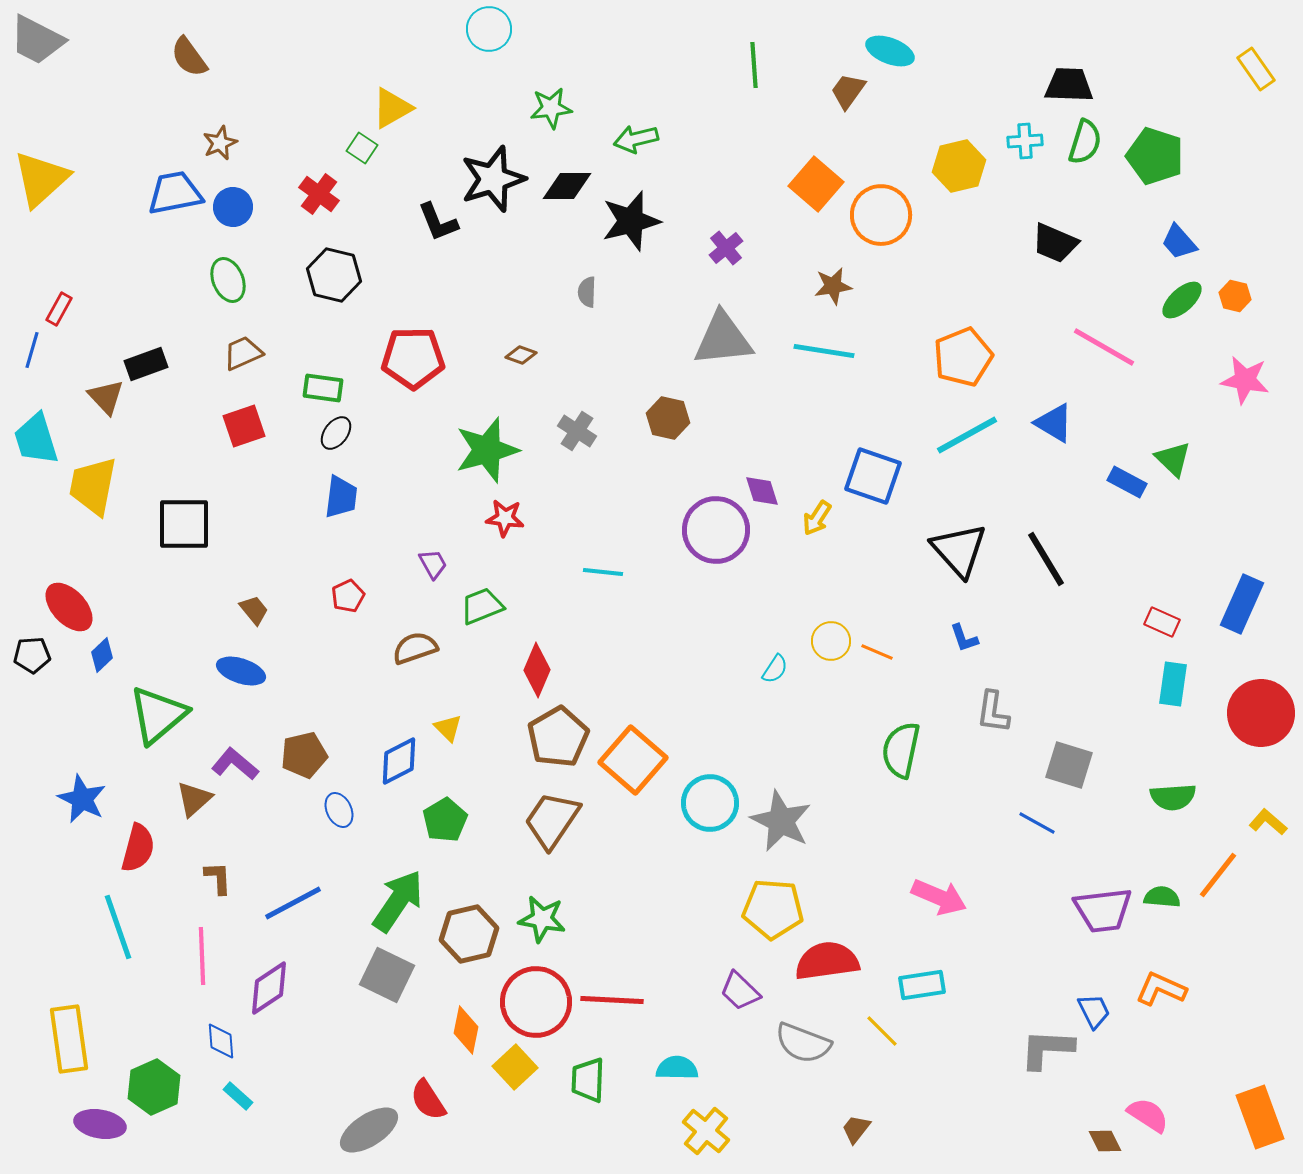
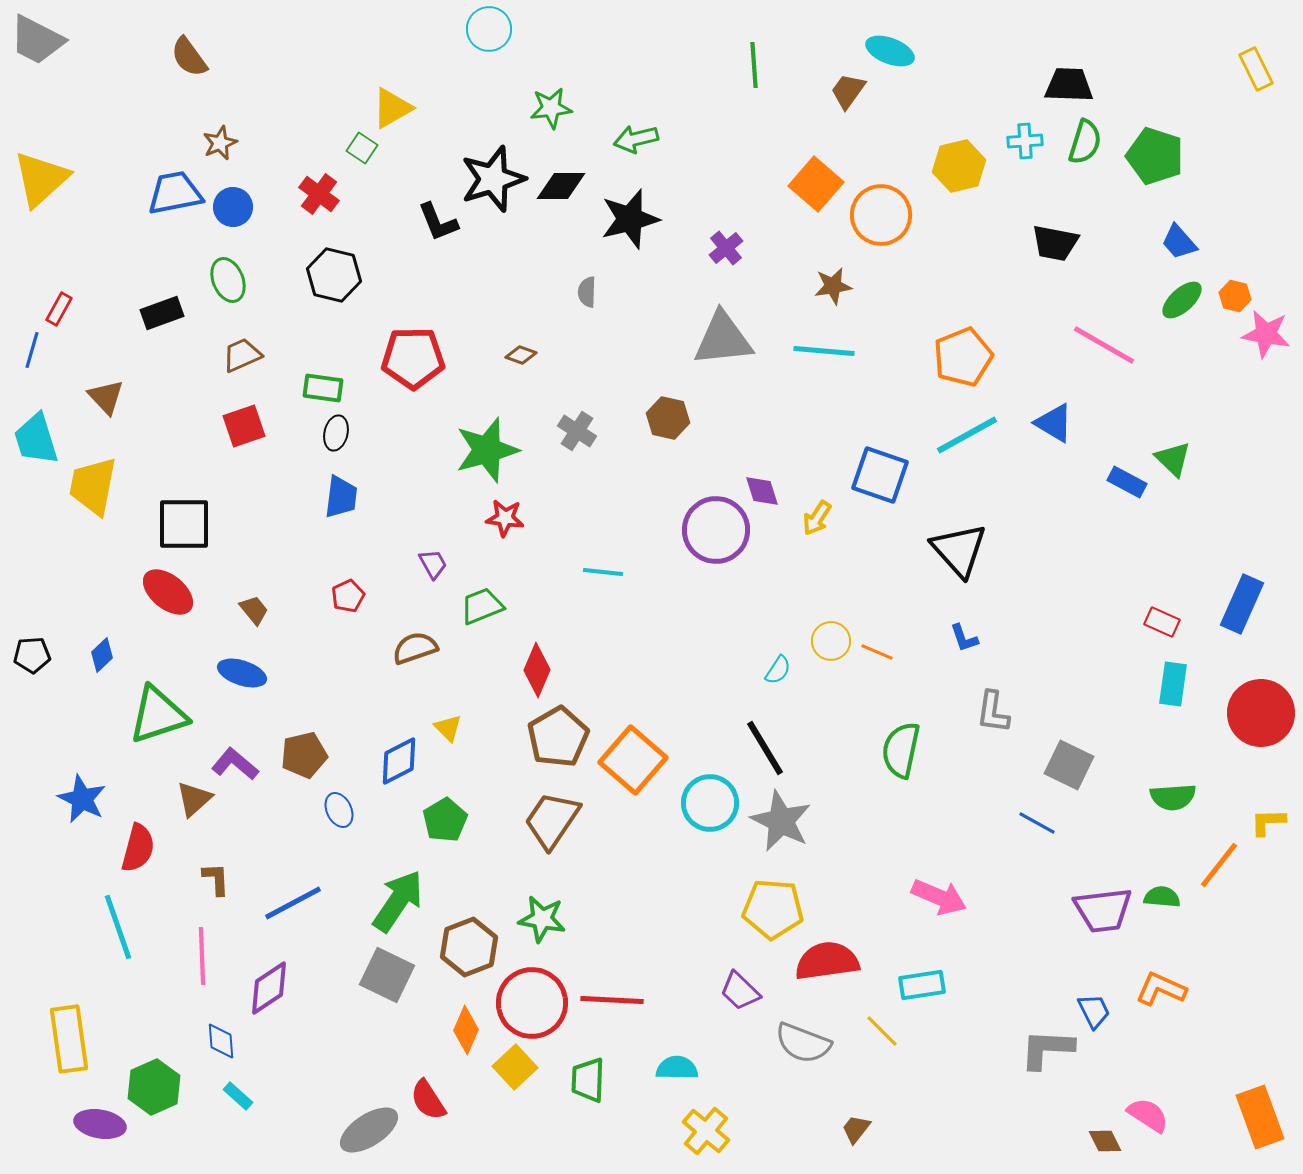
yellow rectangle at (1256, 69): rotated 9 degrees clockwise
black diamond at (567, 186): moved 6 px left
black star at (631, 221): moved 1 px left, 2 px up
black trapezoid at (1055, 243): rotated 12 degrees counterclockwise
pink line at (1104, 347): moved 2 px up
cyan line at (824, 351): rotated 4 degrees counterclockwise
brown trapezoid at (243, 353): moved 1 px left, 2 px down
black rectangle at (146, 364): moved 16 px right, 51 px up
pink star at (1245, 380): moved 21 px right, 46 px up
black ellipse at (336, 433): rotated 24 degrees counterclockwise
blue square at (873, 476): moved 7 px right, 1 px up
black line at (1046, 559): moved 281 px left, 189 px down
red ellipse at (69, 607): moved 99 px right, 15 px up; rotated 8 degrees counterclockwise
cyan semicircle at (775, 669): moved 3 px right, 1 px down
blue ellipse at (241, 671): moved 1 px right, 2 px down
green triangle at (158, 715): rotated 22 degrees clockwise
gray square at (1069, 765): rotated 9 degrees clockwise
yellow L-shape at (1268, 822): rotated 42 degrees counterclockwise
orange line at (1218, 875): moved 1 px right, 10 px up
brown L-shape at (218, 878): moved 2 px left, 1 px down
brown hexagon at (469, 934): moved 13 px down; rotated 8 degrees counterclockwise
red circle at (536, 1002): moved 4 px left, 1 px down
orange diamond at (466, 1030): rotated 12 degrees clockwise
